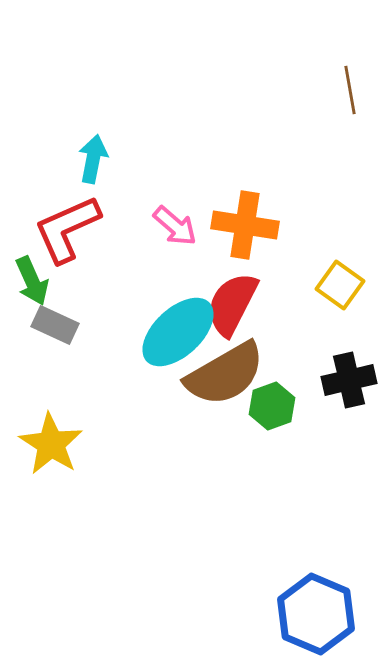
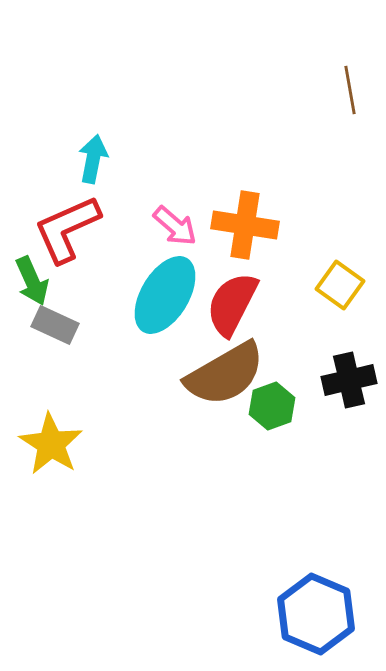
cyan ellipse: moved 13 px left, 37 px up; rotated 16 degrees counterclockwise
